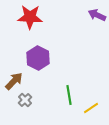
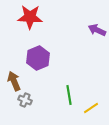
purple arrow: moved 15 px down
purple hexagon: rotated 10 degrees clockwise
brown arrow: rotated 66 degrees counterclockwise
gray cross: rotated 24 degrees counterclockwise
